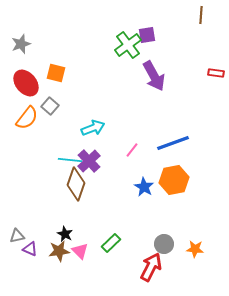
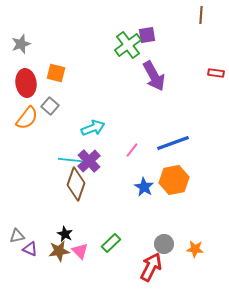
red ellipse: rotated 32 degrees clockwise
